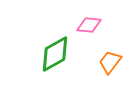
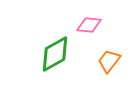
orange trapezoid: moved 1 px left, 1 px up
